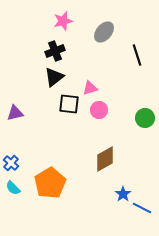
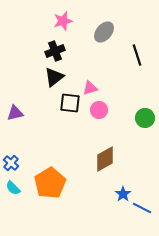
black square: moved 1 px right, 1 px up
